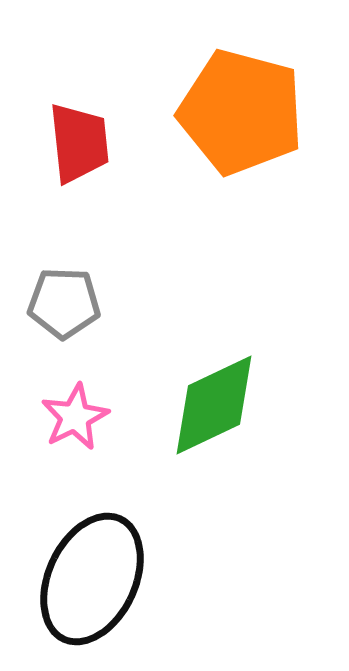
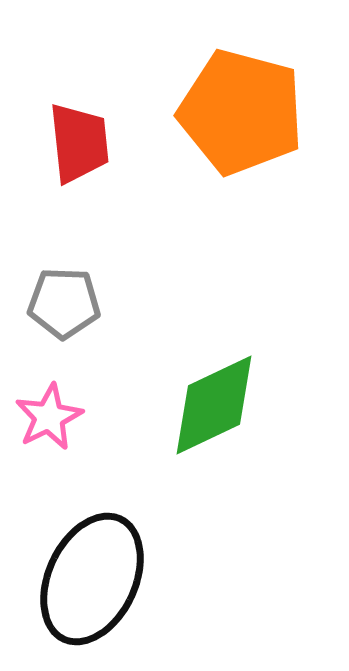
pink star: moved 26 px left
